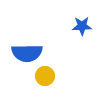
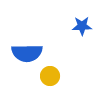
yellow circle: moved 5 px right
